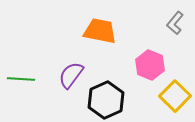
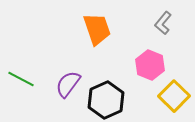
gray L-shape: moved 12 px left
orange trapezoid: moved 3 px left, 2 px up; rotated 60 degrees clockwise
purple semicircle: moved 3 px left, 9 px down
green line: rotated 24 degrees clockwise
yellow square: moved 1 px left
